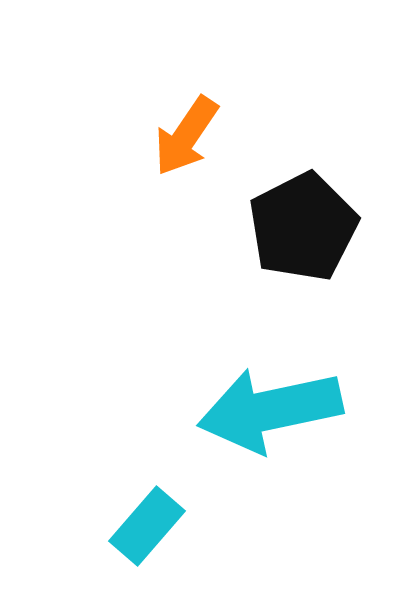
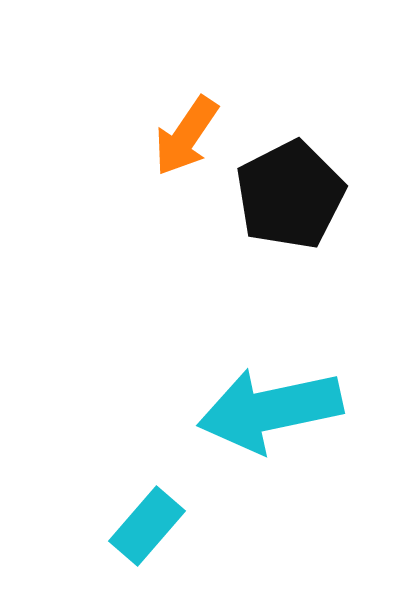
black pentagon: moved 13 px left, 32 px up
